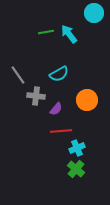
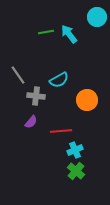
cyan circle: moved 3 px right, 4 px down
cyan semicircle: moved 6 px down
purple semicircle: moved 25 px left, 13 px down
cyan cross: moved 2 px left, 2 px down
green cross: moved 2 px down
